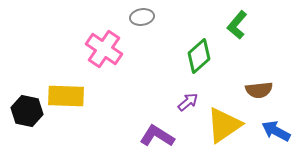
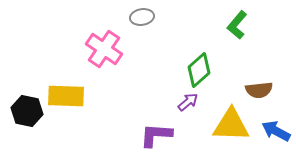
green diamond: moved 14 px down
yellow triangle: moved 7 px right; rotated 36 degrees clockwise
purple L-shape: moved 1 px left, 1 px up; rotated 28 degrees counterclockwise
